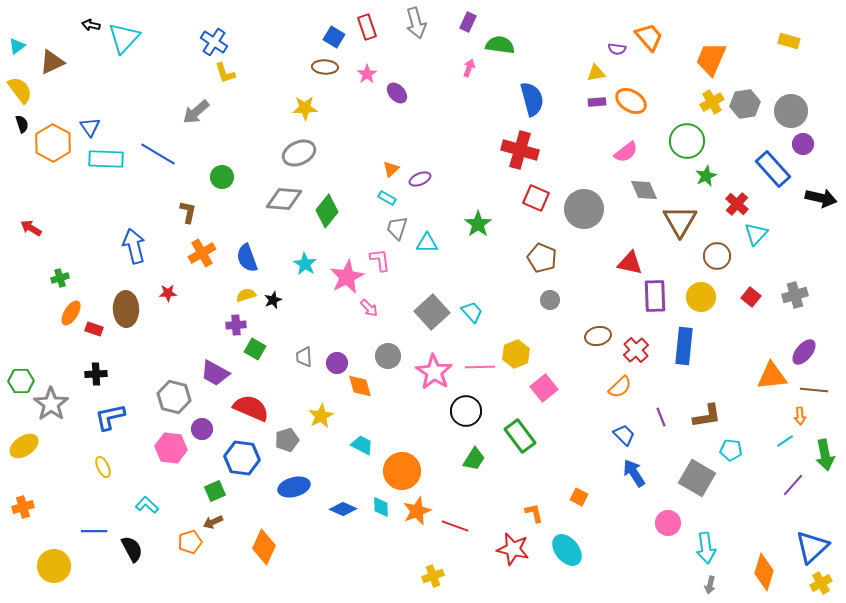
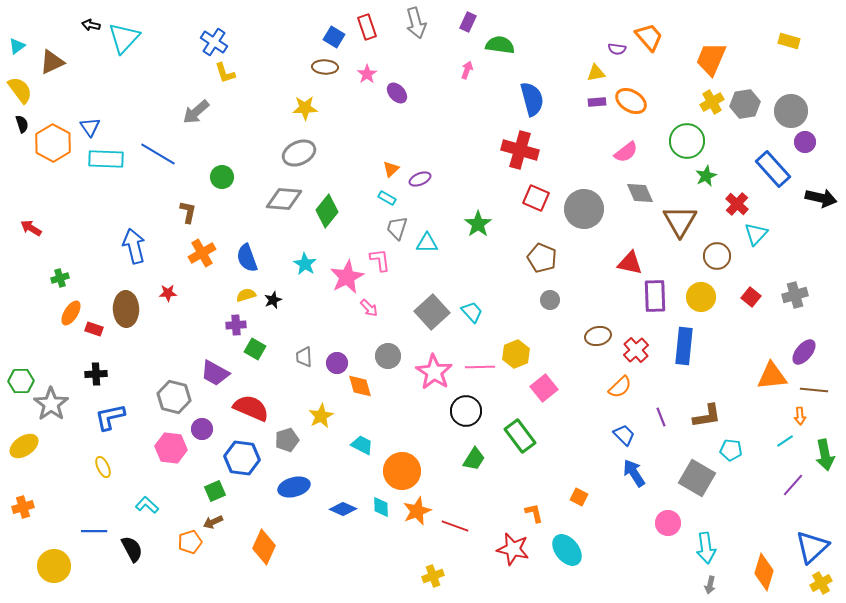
pink arrow at (469, 68): moved 2 px left, 2 px down
purple circle at (803, 144): moved 2 px right, 2 px up
gray diamond at (644, 190): moved 4 px left, 3 px down
